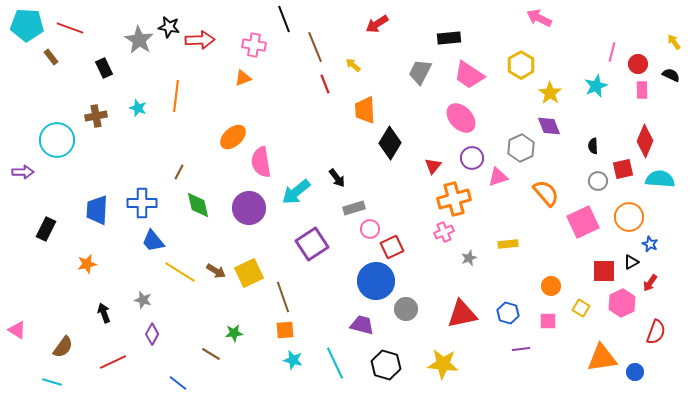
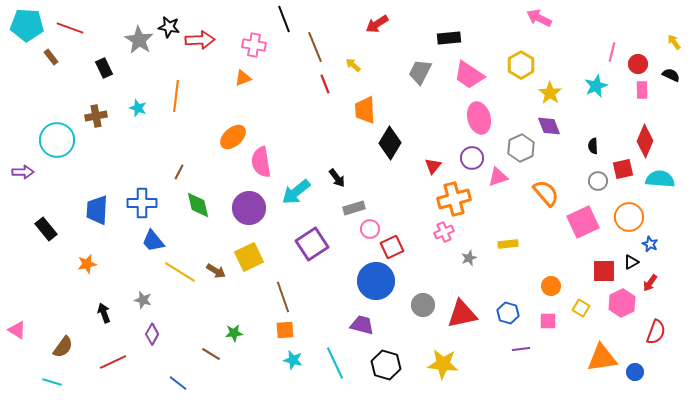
pink ellipse at (461, 118): moved 18 px right; rotated 28 degrees clockwise
black rectangle at (46, 229): rotated 65 degrees counterclockwise
yellow square at (249, 273): moved 16 px up
gray circle at (406, 309): moved 17 px right, 4 px up
